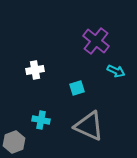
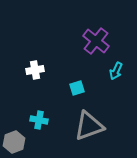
cyan arrow: rotated 90 degrees clockwise
cyan cross: moved 2 px left
gray triangle: rotated 44 degrees counterclockwise
